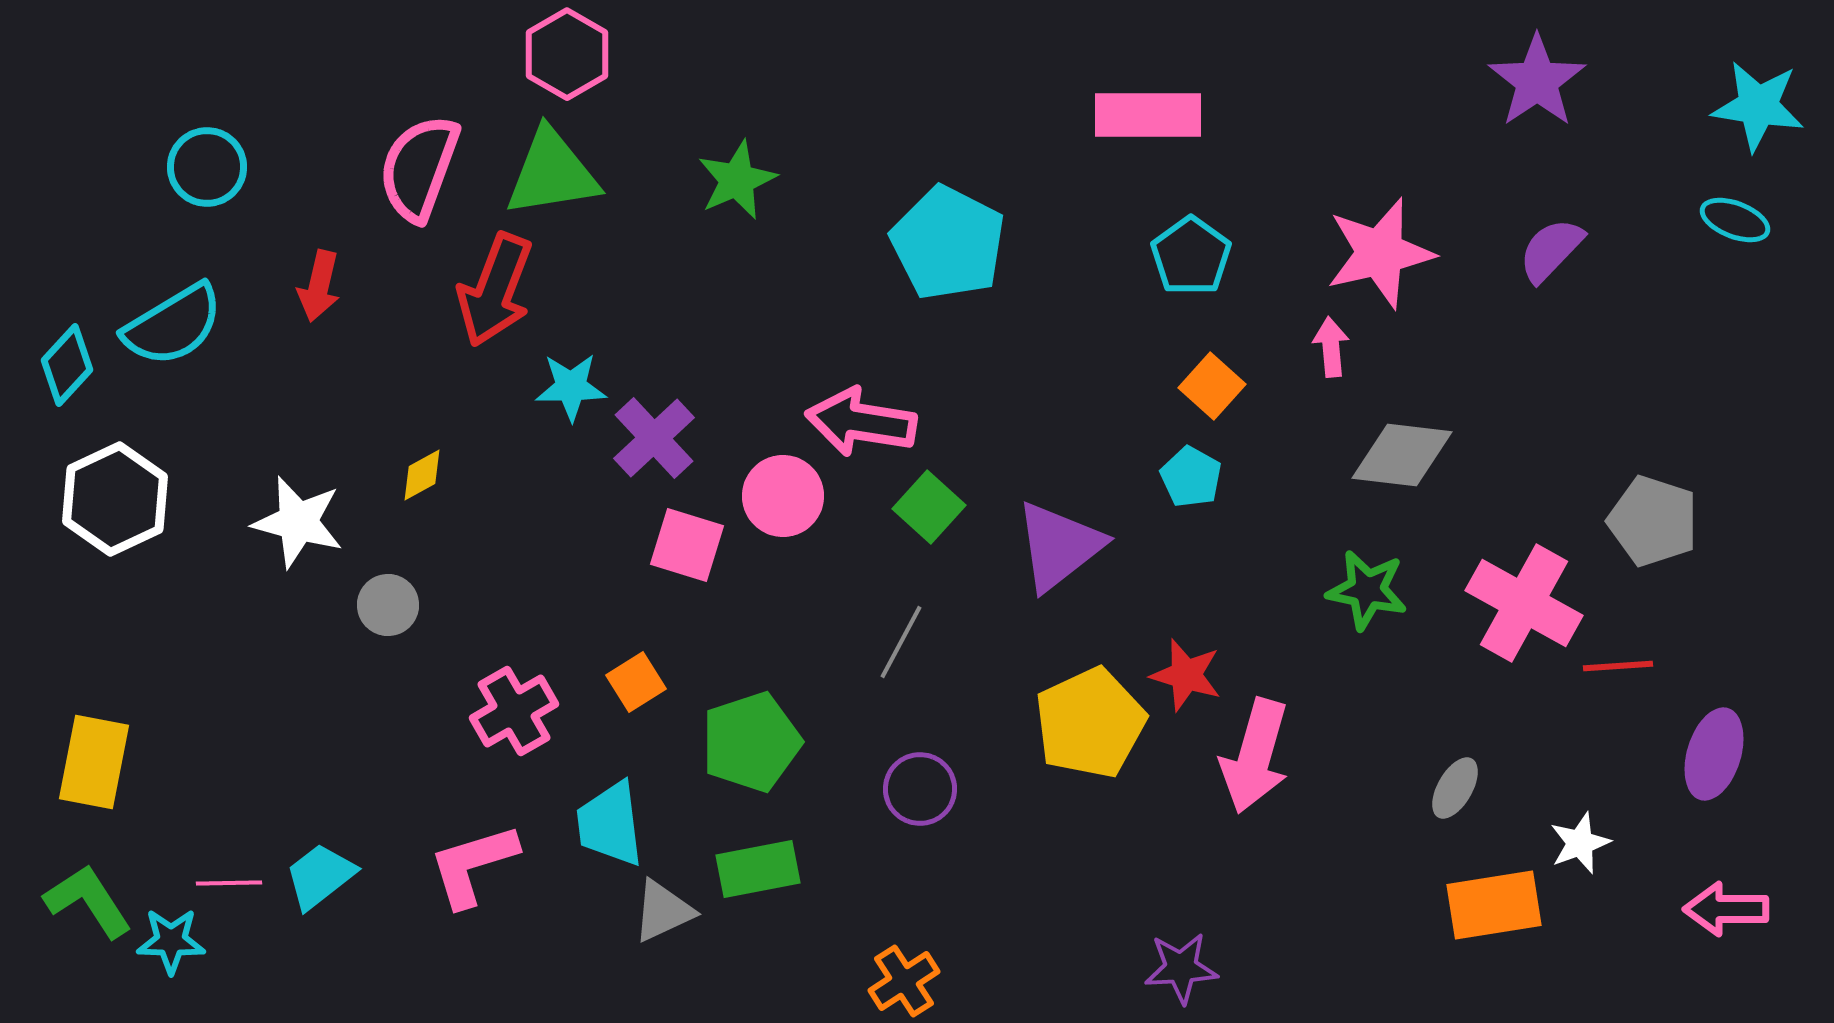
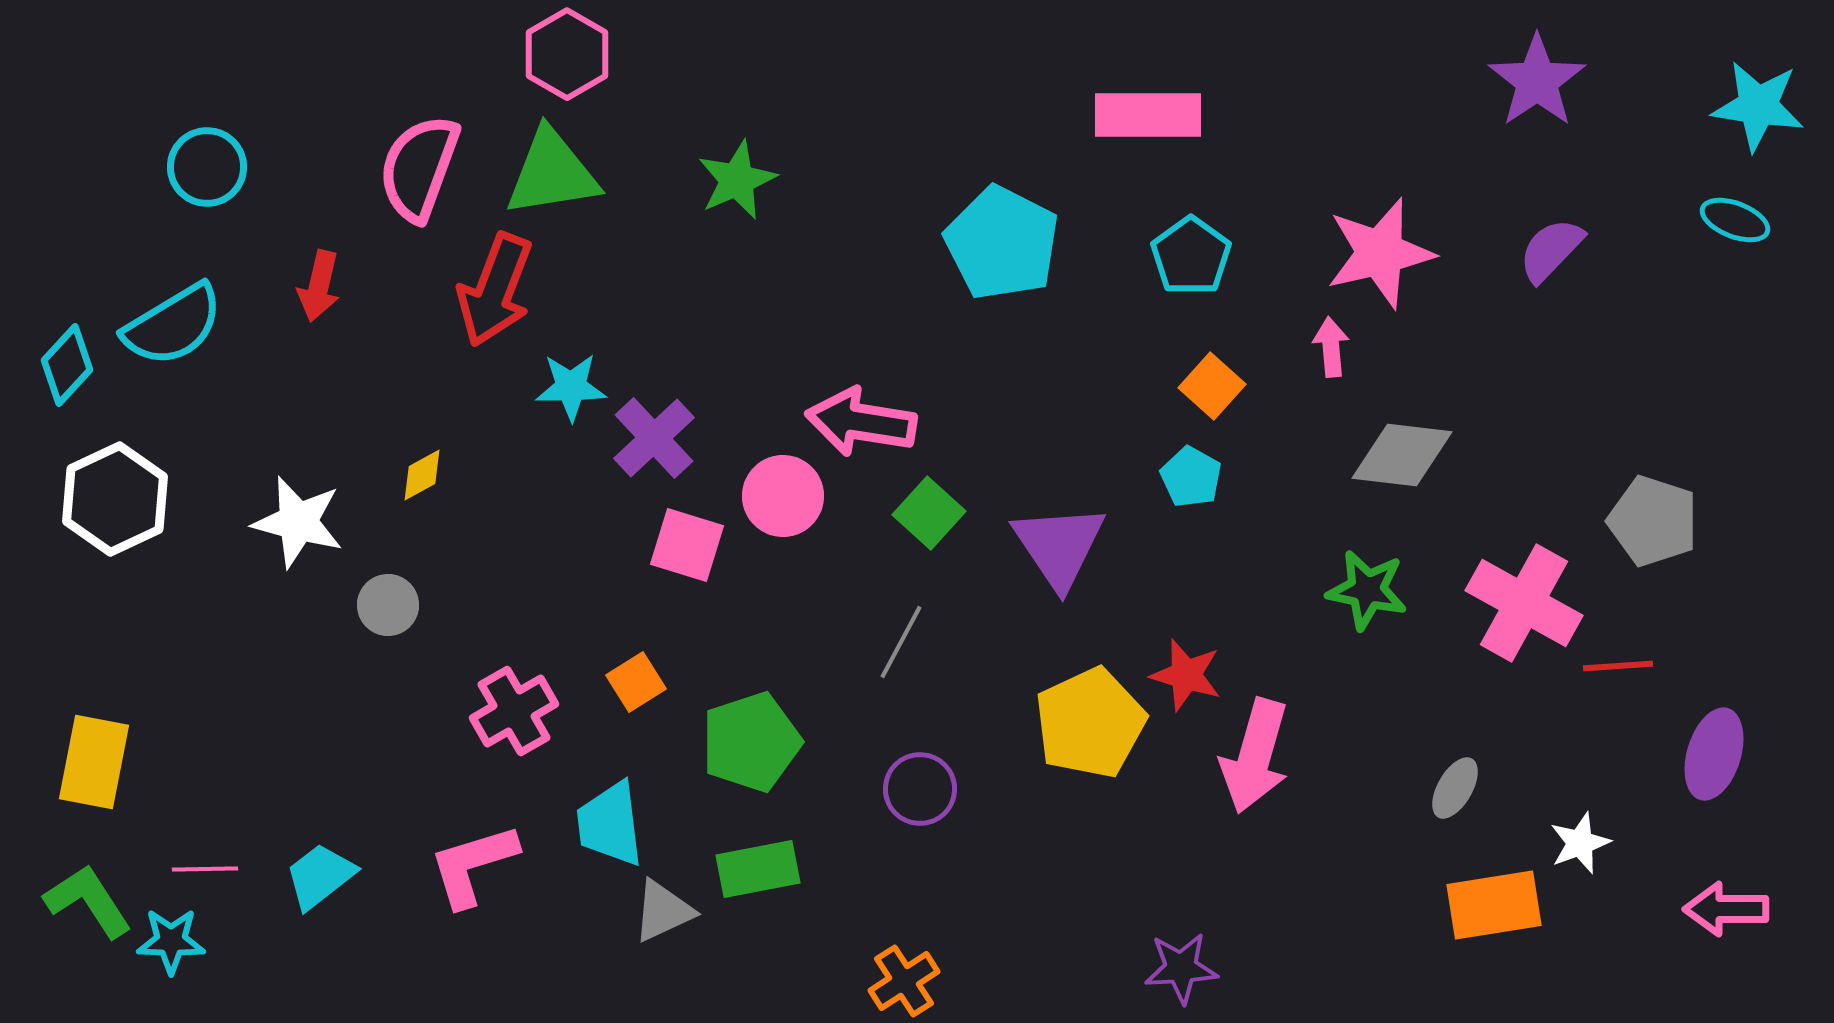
cyan pentagon at (948, 243): moved 54 px right
green square at (929, 507): moved 6 px down
purple triangle at (1059, 546): rotated 26 degrees counterclockwise
pink line at (229, 883): moved 24 px left, 14 px up
